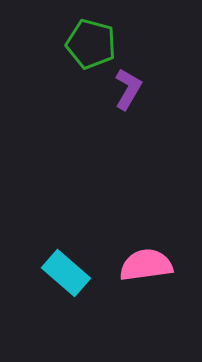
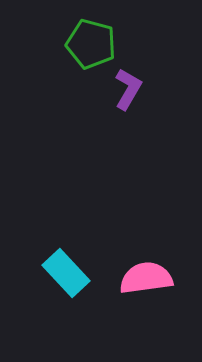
pink semicircle: moved 13 px down
cyan rectangle: rotated 6 degrees clockwise
